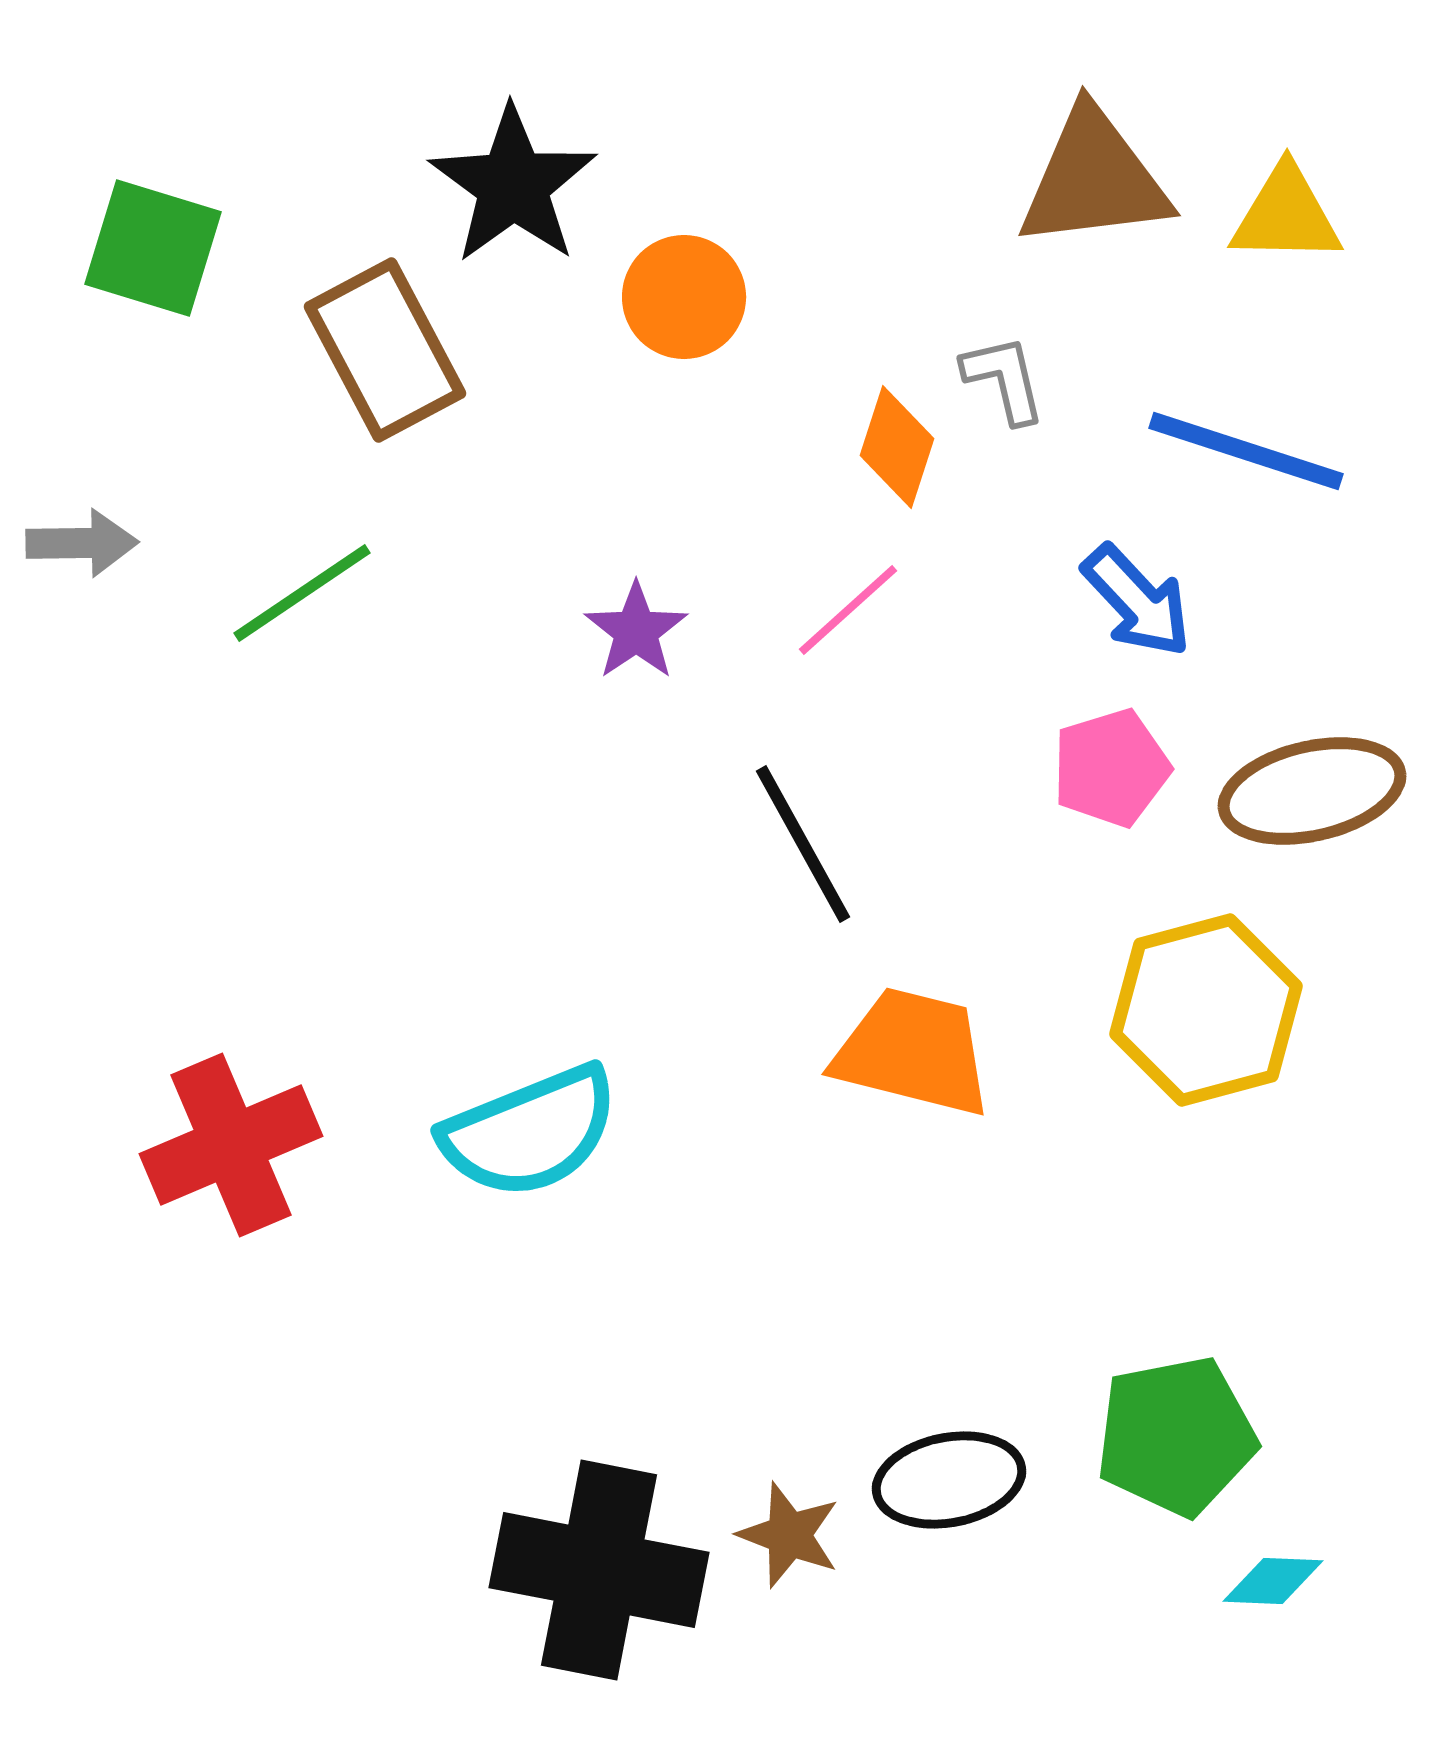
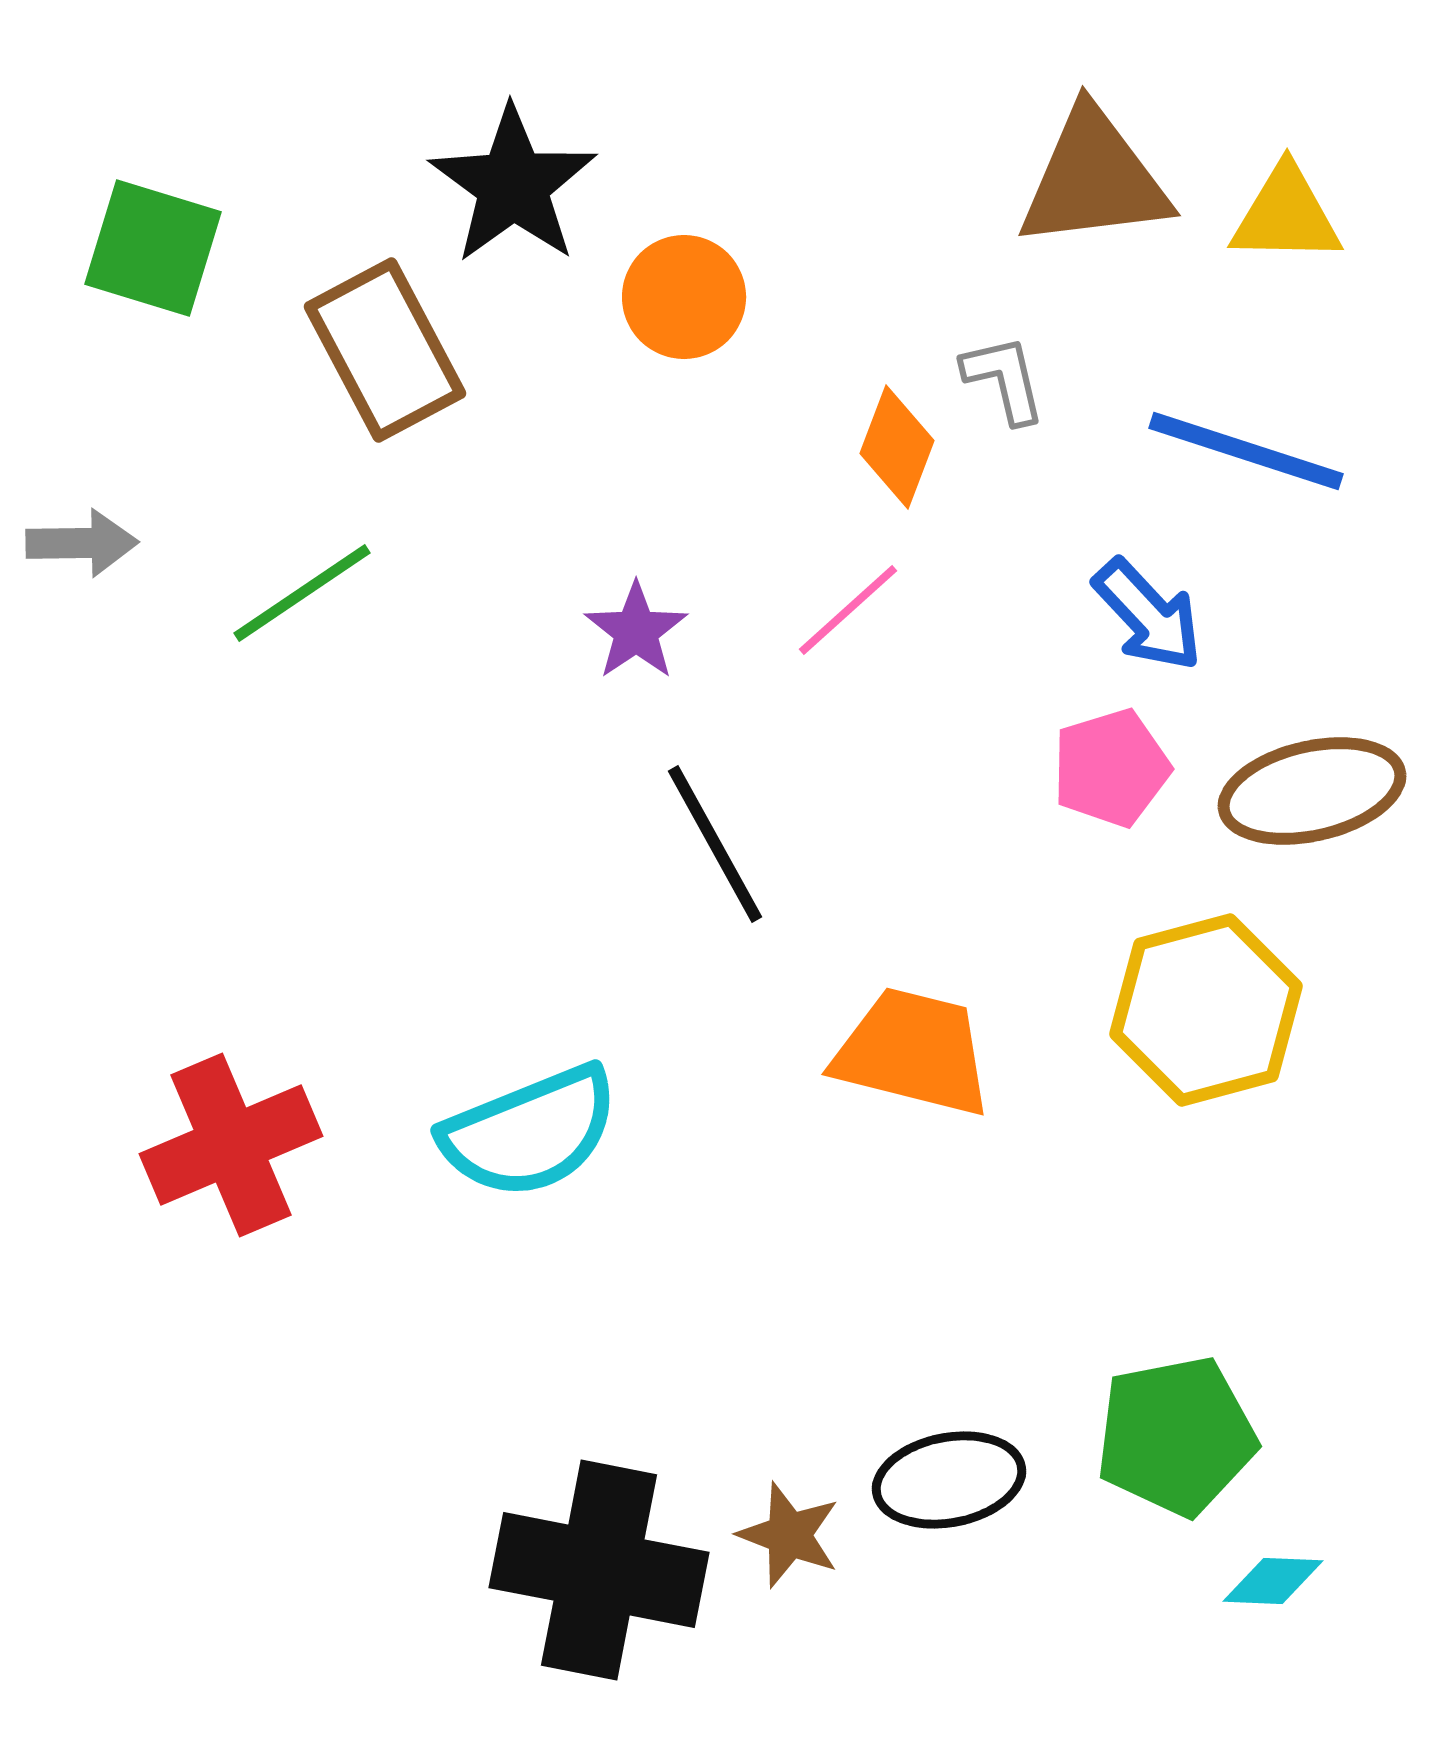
orange diamond: rotated 3 degrees clockwise
blue arrow: moved 11 px right, 14 px down
black line: moved 88 px left
